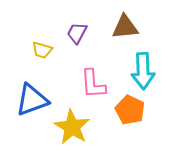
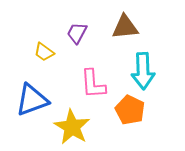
yellow trapezoid: moved 2 px right, 2 px down; rotated 20 degrees clockwise
